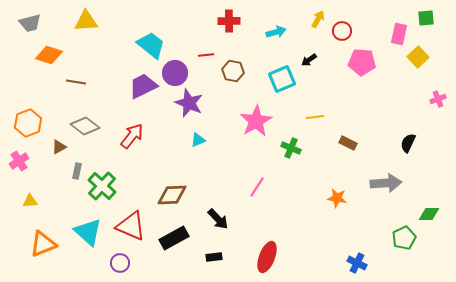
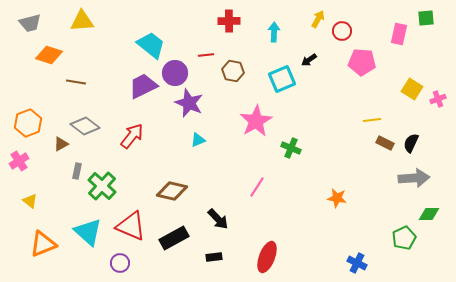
yellow triangle at (86, 21): moved 4 px left
cyan arrow at (276, 32): moved 2 px left; rotated 72 degrees counterclockwise
yellow square at (418, 57): moved 6 px left, 32 px down; rotated 15 degrees counterclockwise
yellow line at (315, 117): moved 57 px right, 3 px down
brown rectangle at (348, 143): moved 37 px right
black semicircle at (408, 143): moved 3 px right
brown triangle at (59, 147): moved 2 px right, 3 px up
gray arrow at (386, 183): moved 28 px right, 5 px up
brown diamond at (172, 195): moved 4 px up; rotated 16 degrees clockwise
yellow triangle at (30, 201): rotated 42 degrees clockwise
